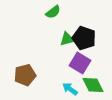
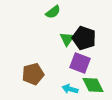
green triangle: rotated 42 degrees counterclockwise
purple square: rotated 10 degrees counterclockwise
brown pentagon: moved 8 px right, 1 px up
cyan arrow: rotated 21 degrees counterclockwise
